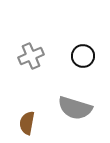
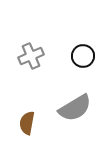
gray semicircle: rotated 48 degrees counterclockwise
